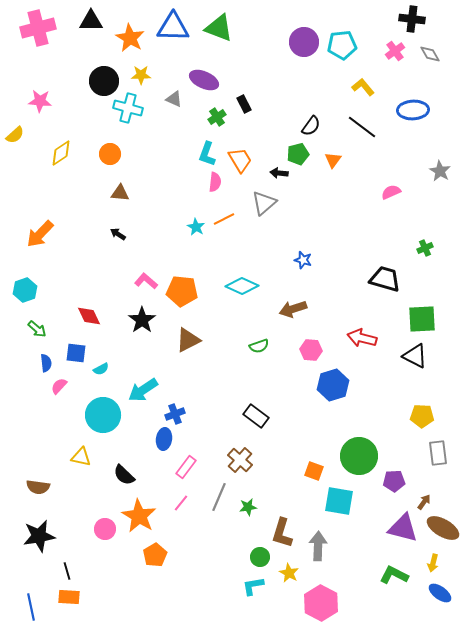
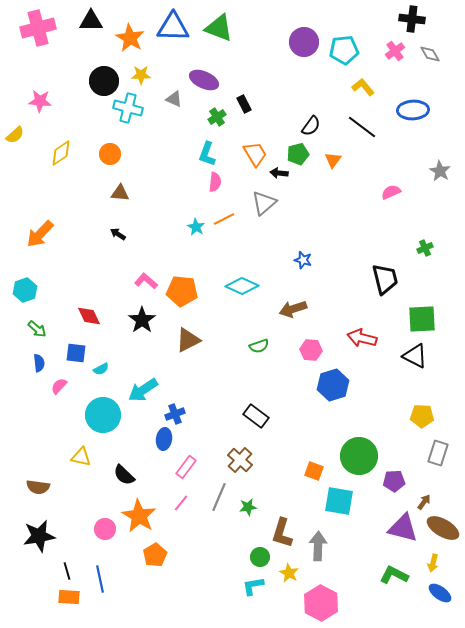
cyan pentagon at (342, 45): moved 2 px right, 5 px down
orange trapezoid at (240, 160): moved 15 px right, 6 px up
black trapezoid at (385, 279): rotated 60 degrees clockwise
blue semicircle at (46, 363): moved 7 px left
gray rectangle at (438, 453): rotated 25 degrees clockwise
blue line at (31, 607): moved 69 px right, 28 px up
